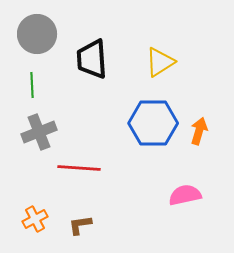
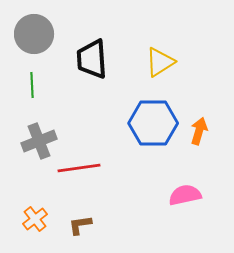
gray circle: moved 3 px left
gray cross: moved 9 px down
red line: rotated 12 degrees counterclockwise
orange cross: rotated 10 degrees counterclockwise
